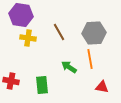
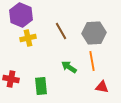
purple hexagon: rotated 15 degrees clockwise
brown line: moved 2 px right, 1 px up
yellow cross: rotated 21 degrees counterclockwise
orange line: moved 2 px right, 2 px down
red cross: moved 2 px up
green rectangle: moved 1 px left, 1 px down
